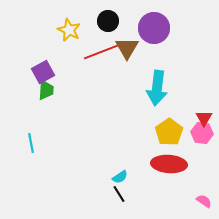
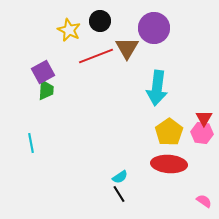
black circle: moved 8 px left
red line: moved 5 px left, 4 px down
